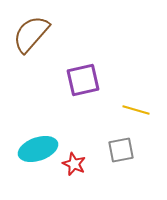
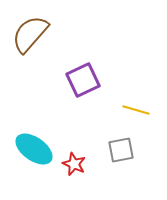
brown semicircle: moved 1 px left
purple square: rotated 12 degrees counterclockwise
cyan ellipse: moved 4 px left; rotated 54 degrees clockwise
